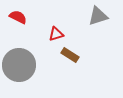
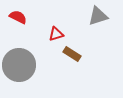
brown rectangle: moved 2 px right, 1 px up
